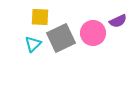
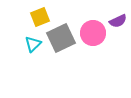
yellow square: rotated 24 degrees counterclockwise
